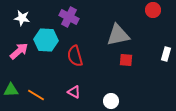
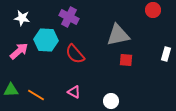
red semicircle: moved 2 px up; rotated 25 degrees counterclockwise
